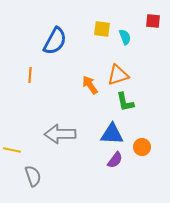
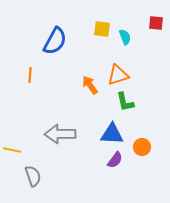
red square: moved 3 px right, 2 px down
